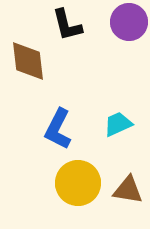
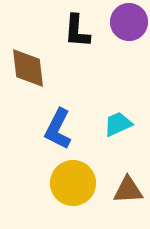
black L-shape: moved 10 px right, 6 px down; rotated 18 degrees clockwise
brown diamond: moved 7 px down
yellow circle: moved 5 px left
brown triangle: rotated 12 degrees counterclockwise
